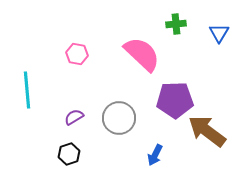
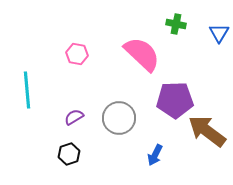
green cross: rotated 18 degrees clockwise
